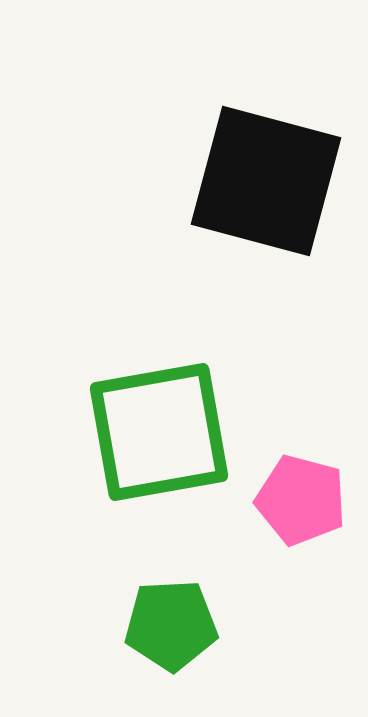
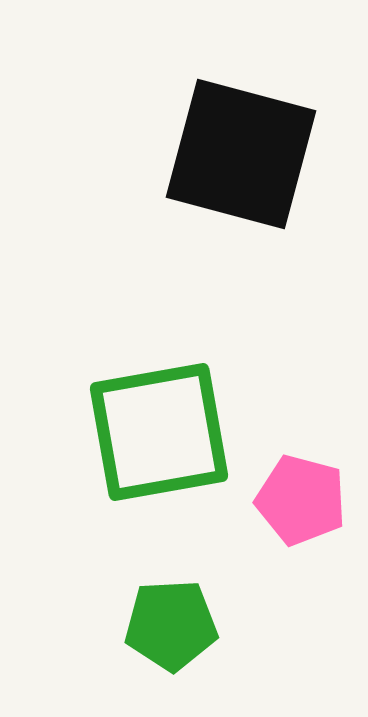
black square: moved 25 px left, 27 px up
